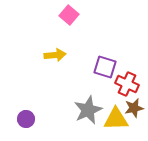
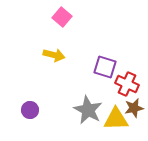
pink square: moved 7 px left, 2 px down
yellow arrow: moved 1 px left; rotated 20 degrees clockwise
gray star: rotated 20 degrees counterclockwise
purple circle: moved 4 px right, 9 px up
